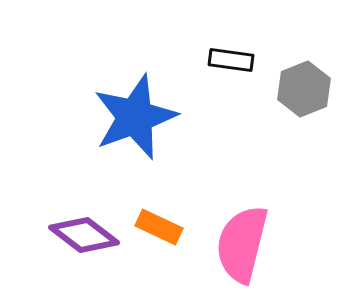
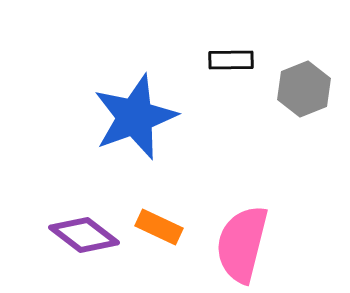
black rectangle: rotated 9 degrees counterclockwise
